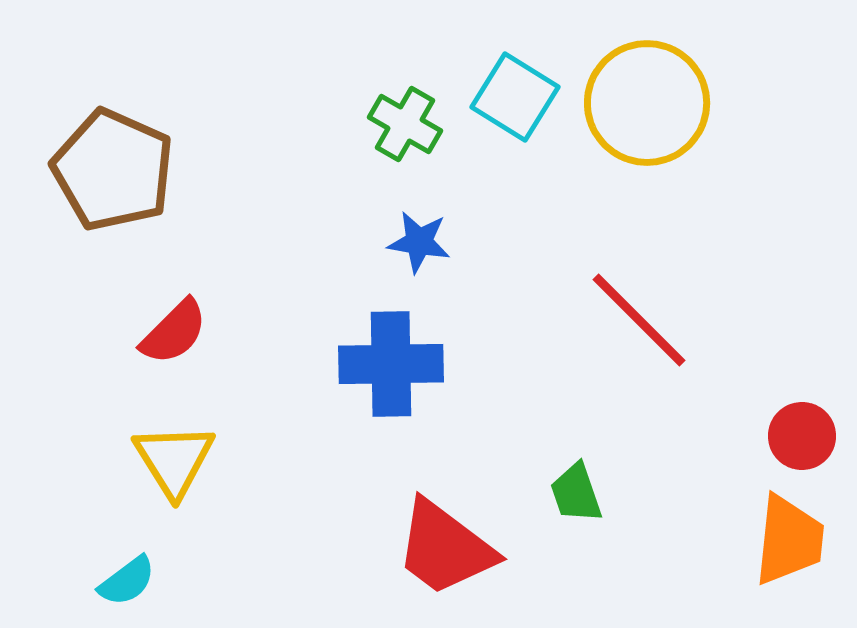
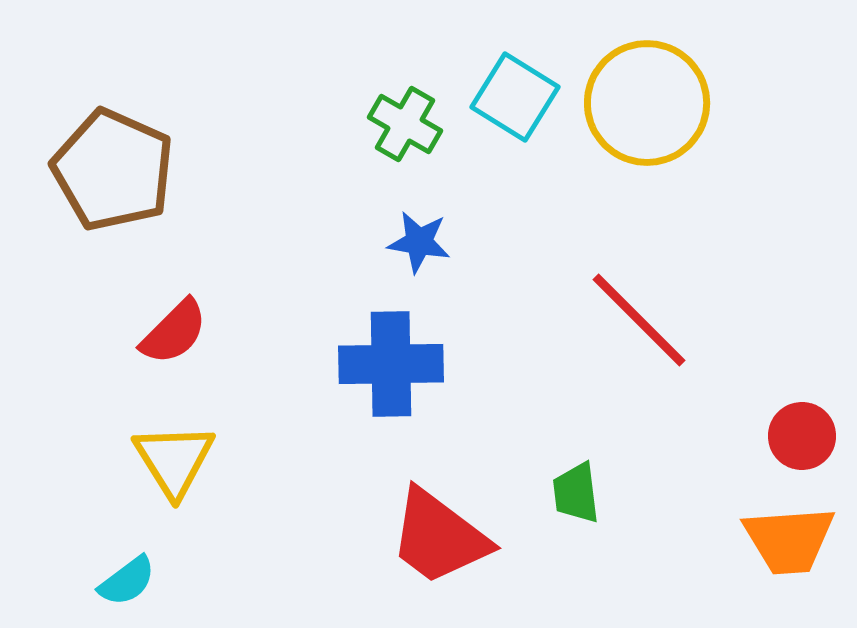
green trapezoid: rotated 12 degrees clockwise
orange trapezoid: rotated 80 degrees clockwise
red trapezoid: moved 6 px left, 11 px up
